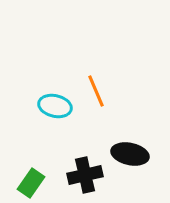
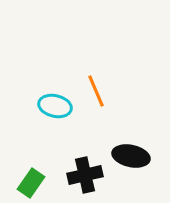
black ellipse: moved 1 px right, 2 px down
